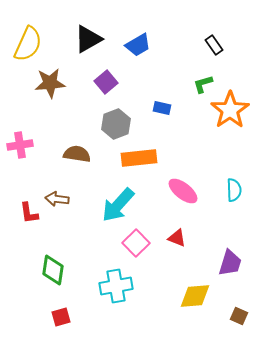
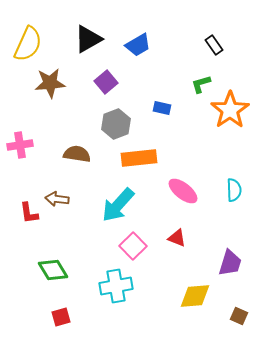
green L-shape: moved 2 px left
pink square: moved 3 px left, 3 px down
green diamond: rotated 40 degrees counterclockwise
